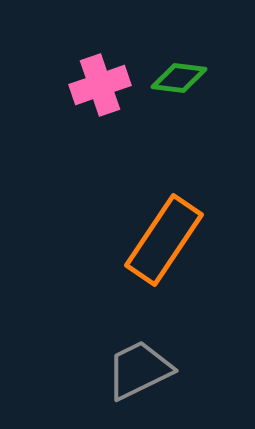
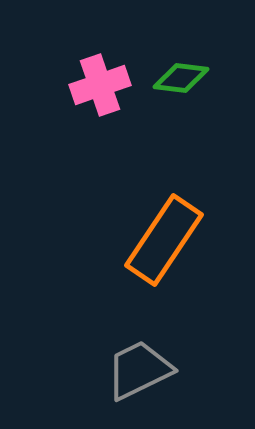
green diamond: moved 2 px right
